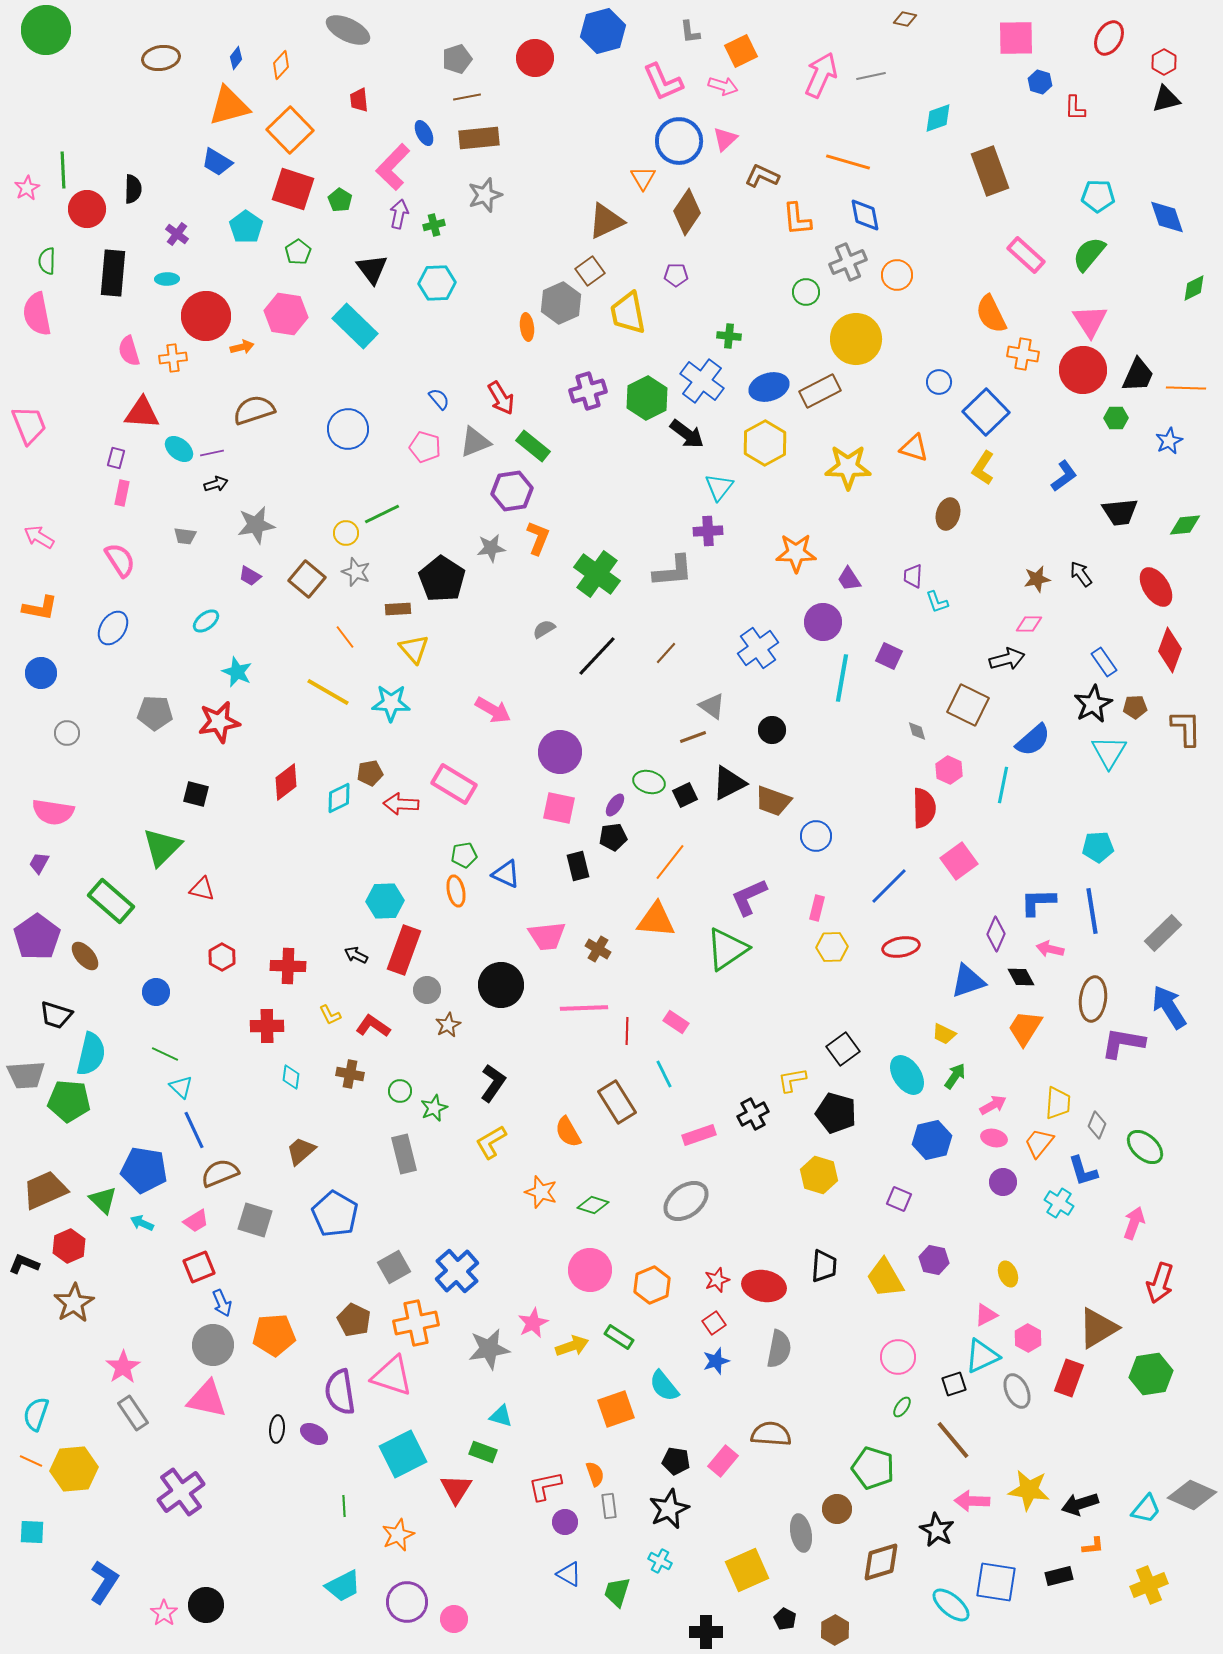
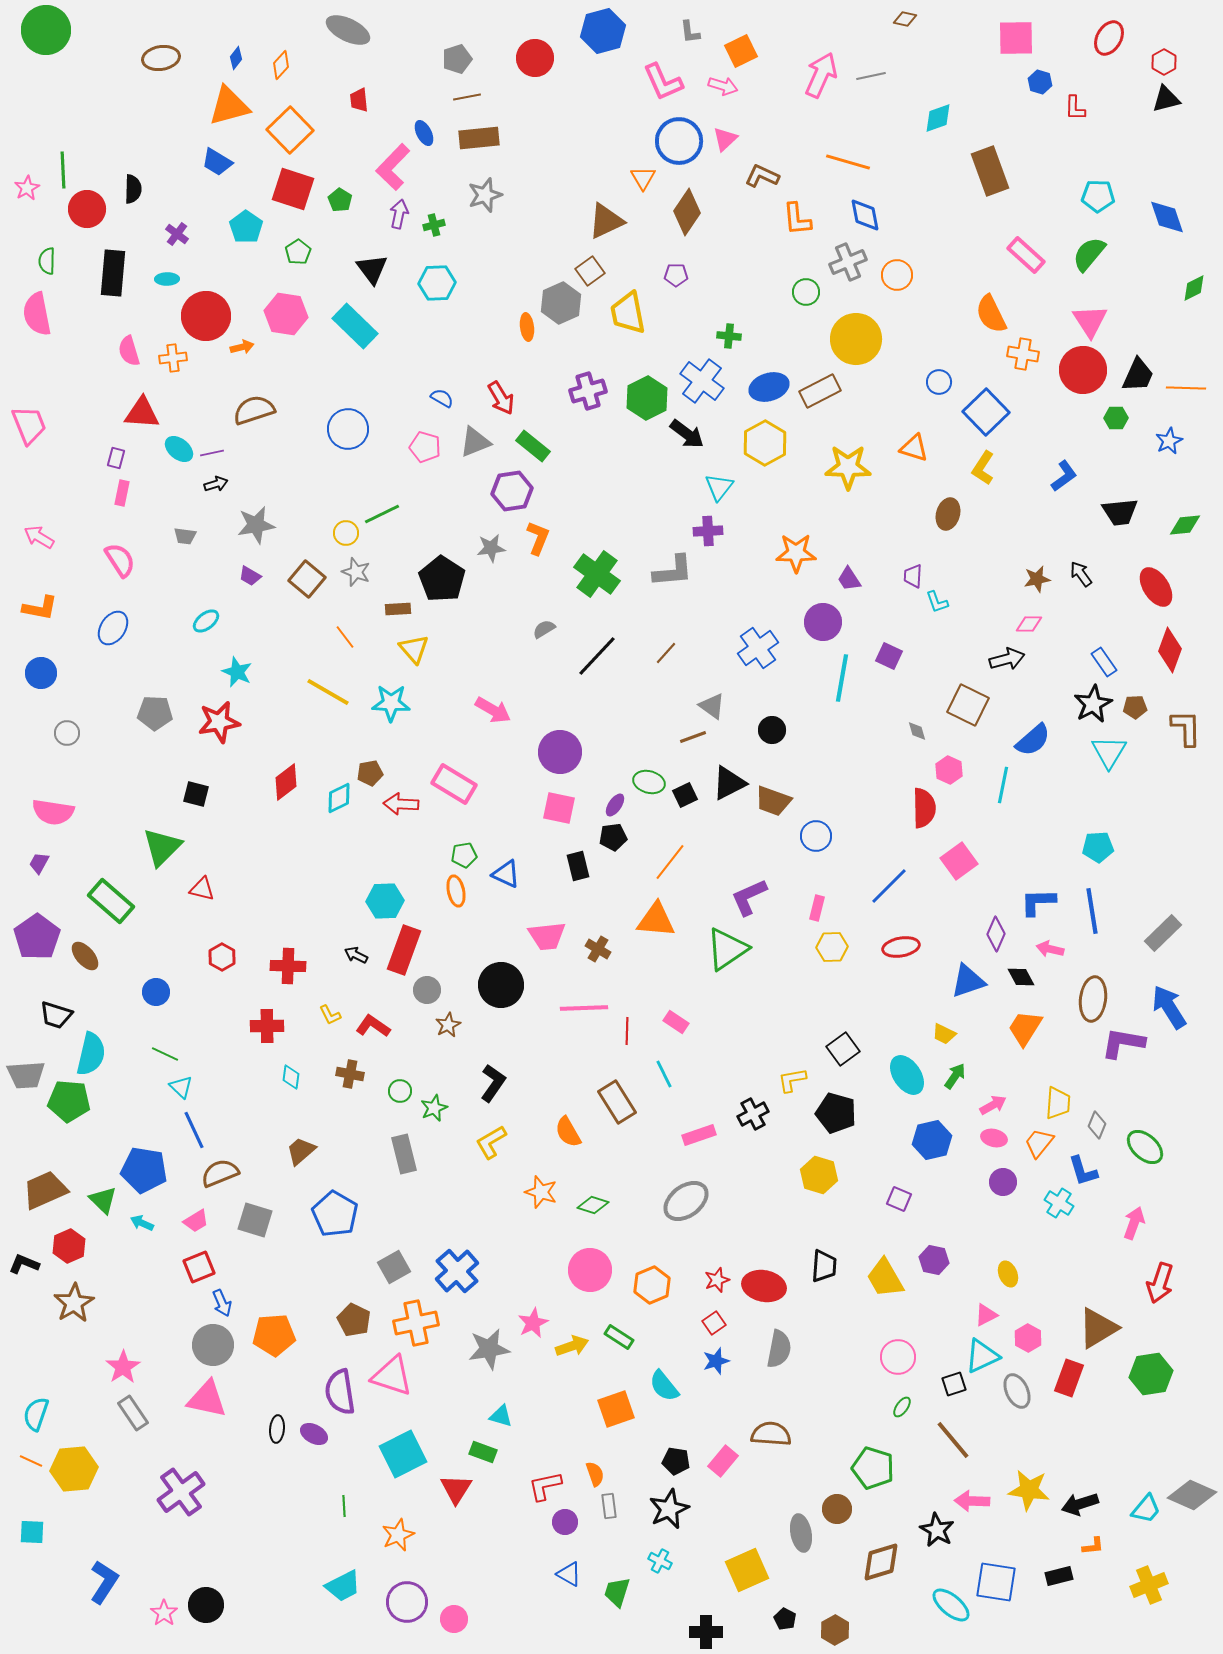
blue semicircle at (439, 399): moved 3 px right, 1 px up; rotated 20 degrees counterclockwise
